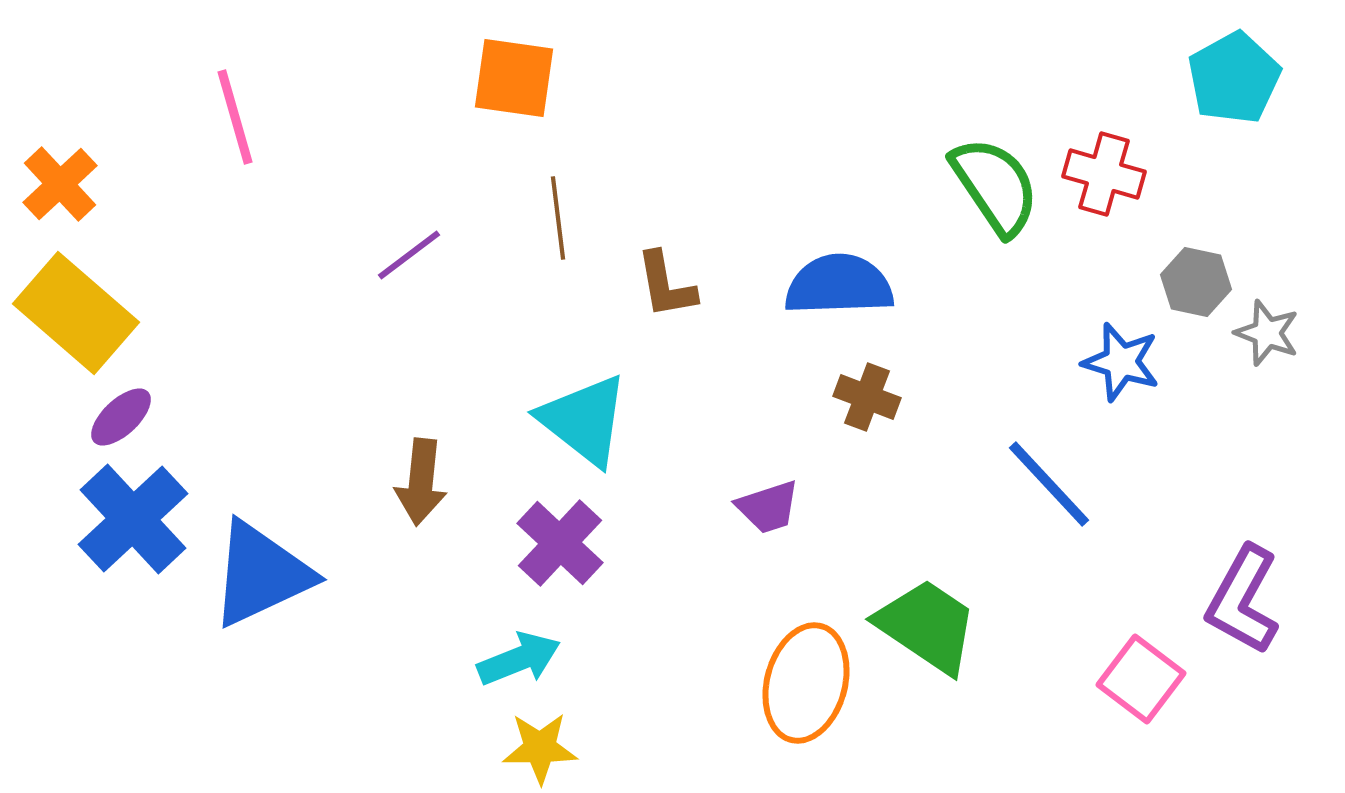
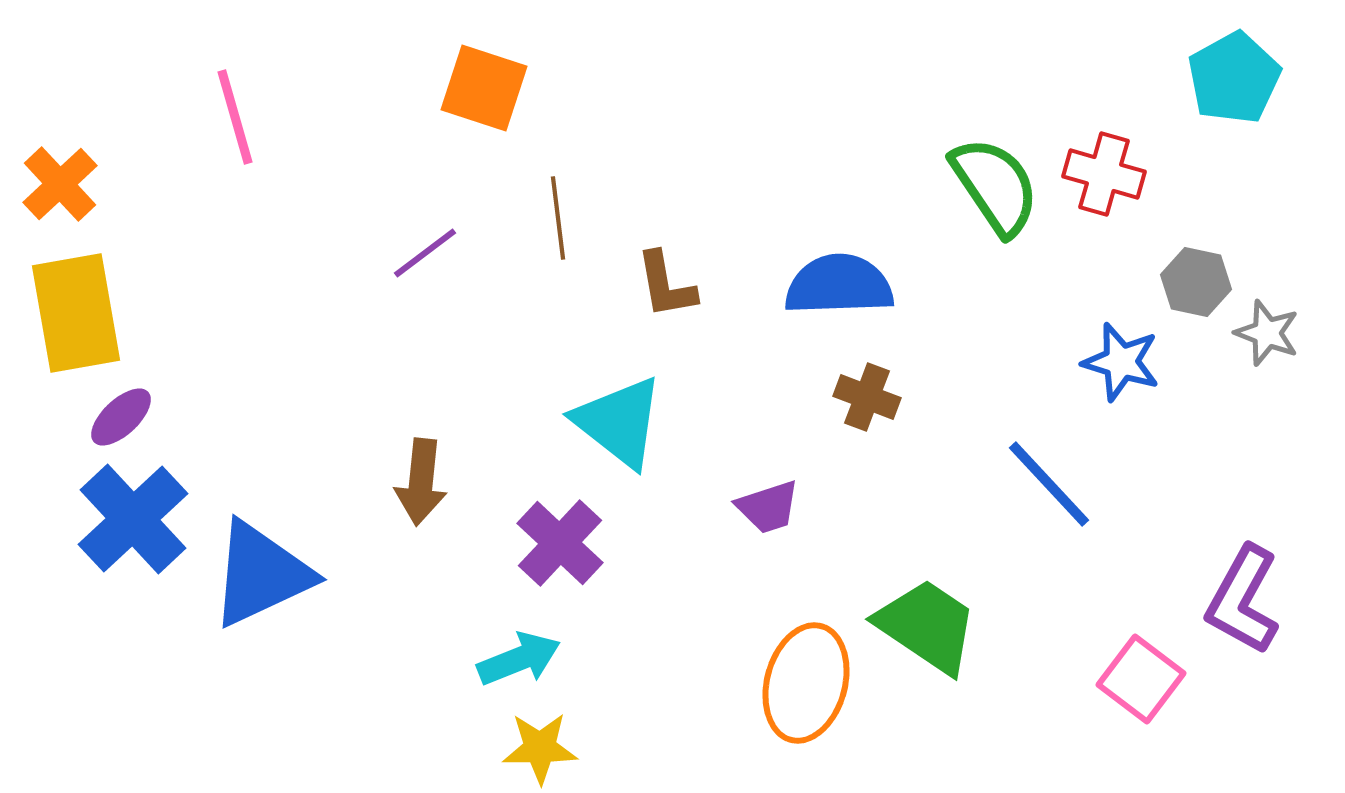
orange square: moved 30 px left, 10 px down; rotated 10 degrees clockwise
purple line: moved 16 px right, 2 px up
yellow rectangle: rotated 39 degrees clockwise
cyan triangle: moved 35 px right, 2 px down
